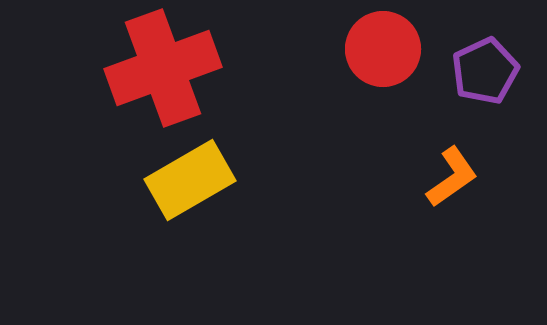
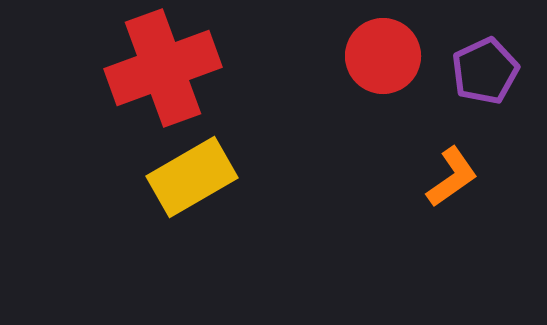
red circle: moved 7 px down
yellow rectangle: moved 2 px right, 3 px up
